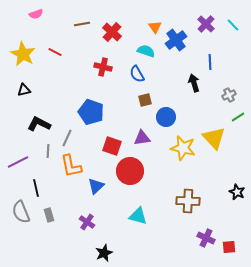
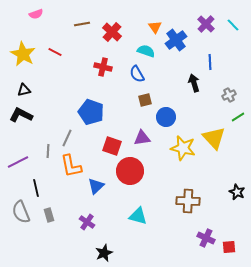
black L-shape at (39, 124): moved 18 px left, 9 px up
